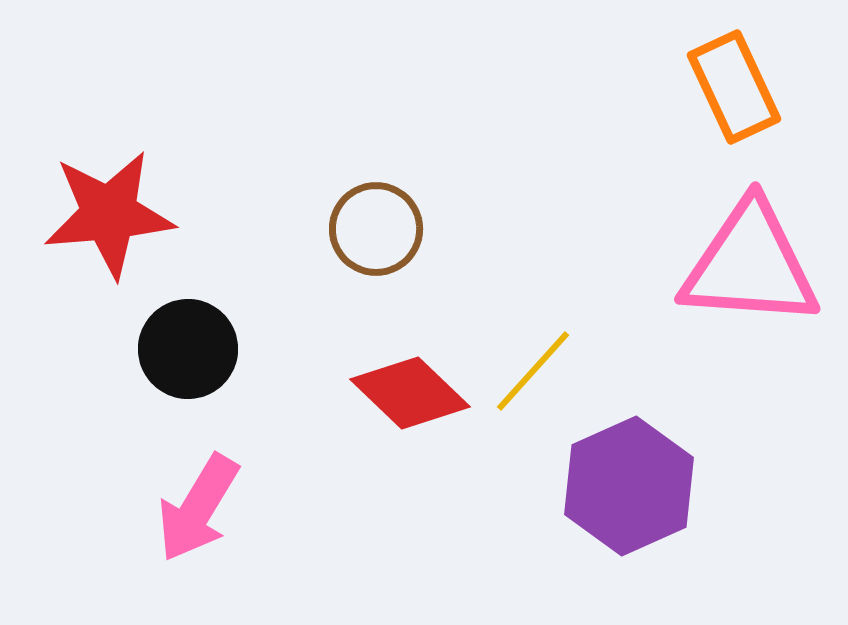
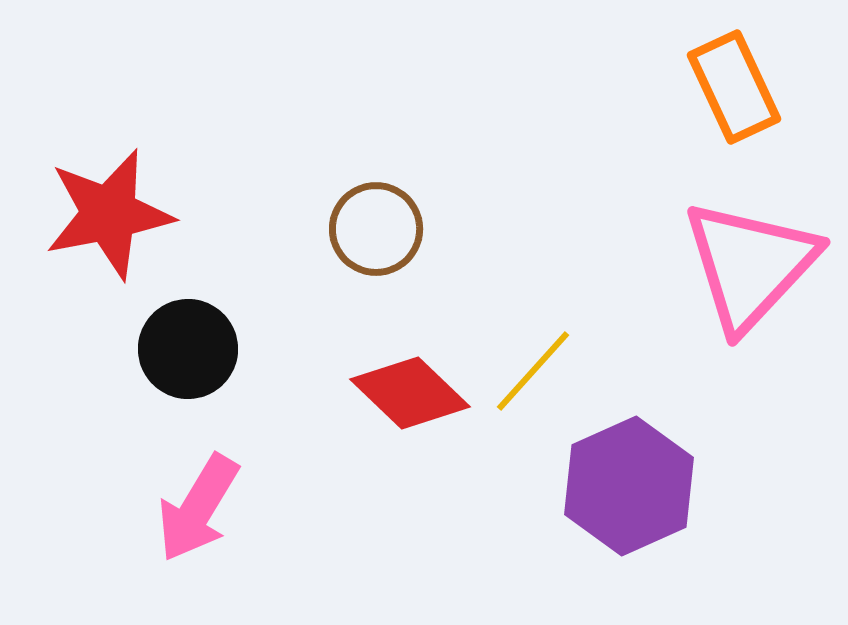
red star: rotated 6 degrees counterclockwise
pink triangle: rotated 51 degrees counterclockwise
